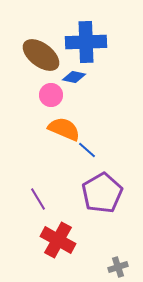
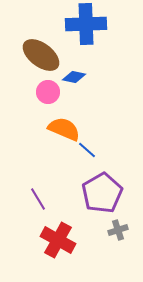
blue cross: moved 18 px up
pink circle: moved 3 px left, 3 px up
gray cross: moved 37 px up
